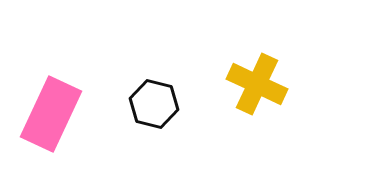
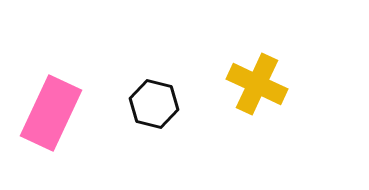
pink rectangle: moved 1 px up
